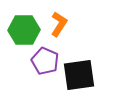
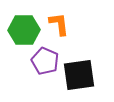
orange L-shape: rotated 40 degrees counterclockwise
